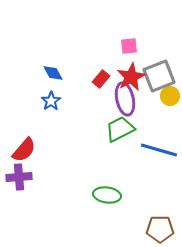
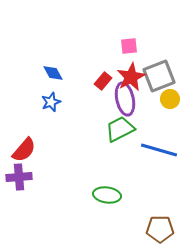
red rectangle: moved 2 px right, 2 px down
yellow circle: moved 3 px down
blue star: moved 1 px down; rotated 12 degrees clockwise
